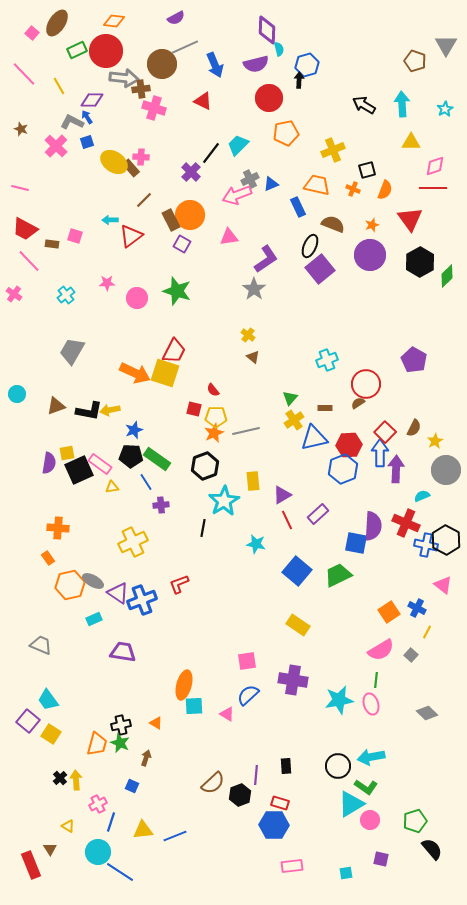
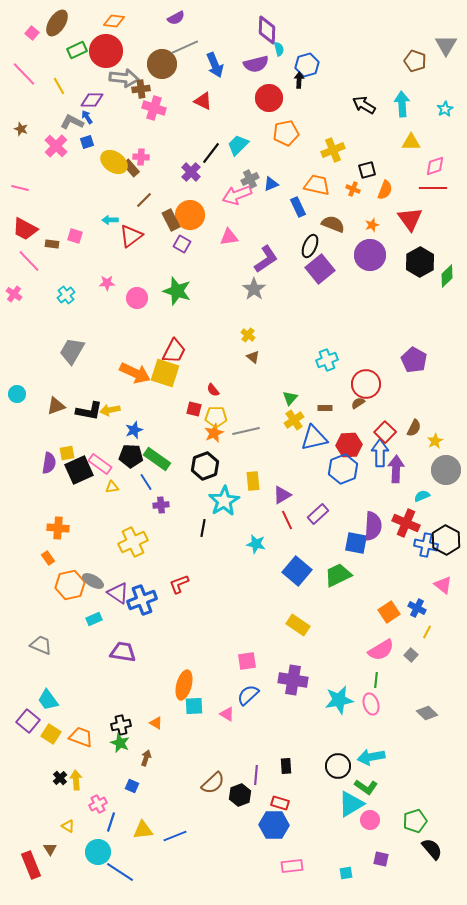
orange trapezoid at (97, 744): moved 16 px left, 7 px up; rotated 85 degrees counterclockwise
